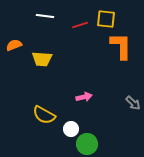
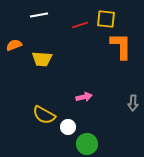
white line: moved 6 px left, 1 px up; rotated 18 degrees counterclockwise
gray arrow: rotated 49 degrees clockwise
white circle: moved 3 px left, 2 px up
